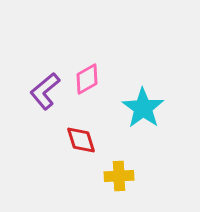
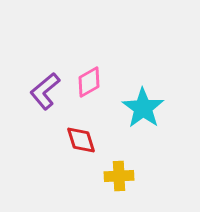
pink diamond: moved 2 px right, 3 px down
